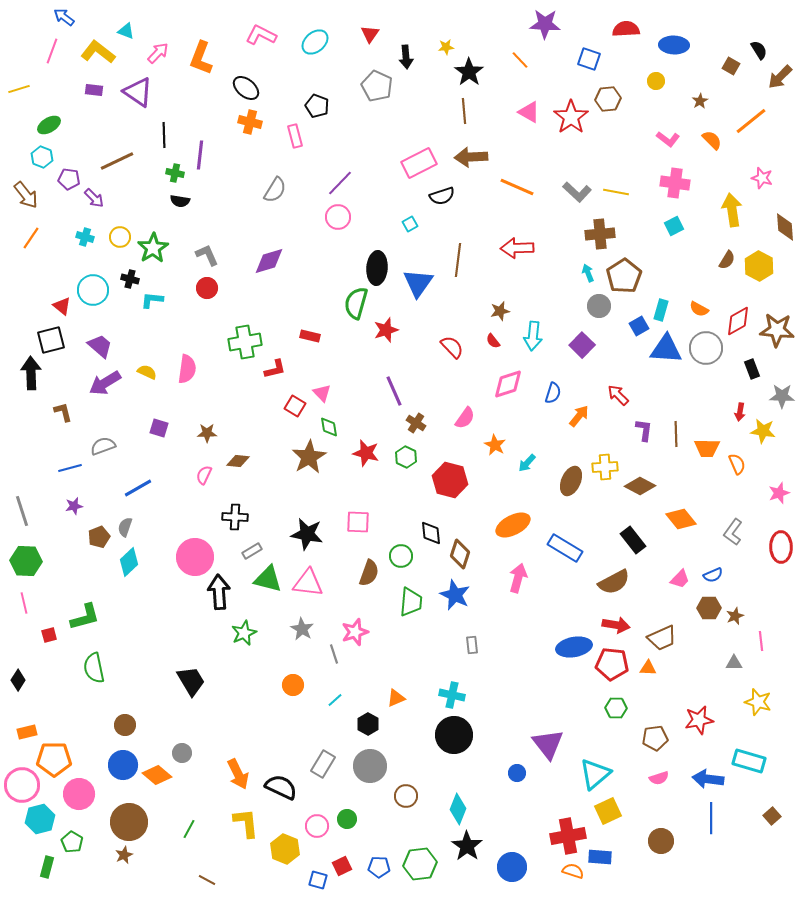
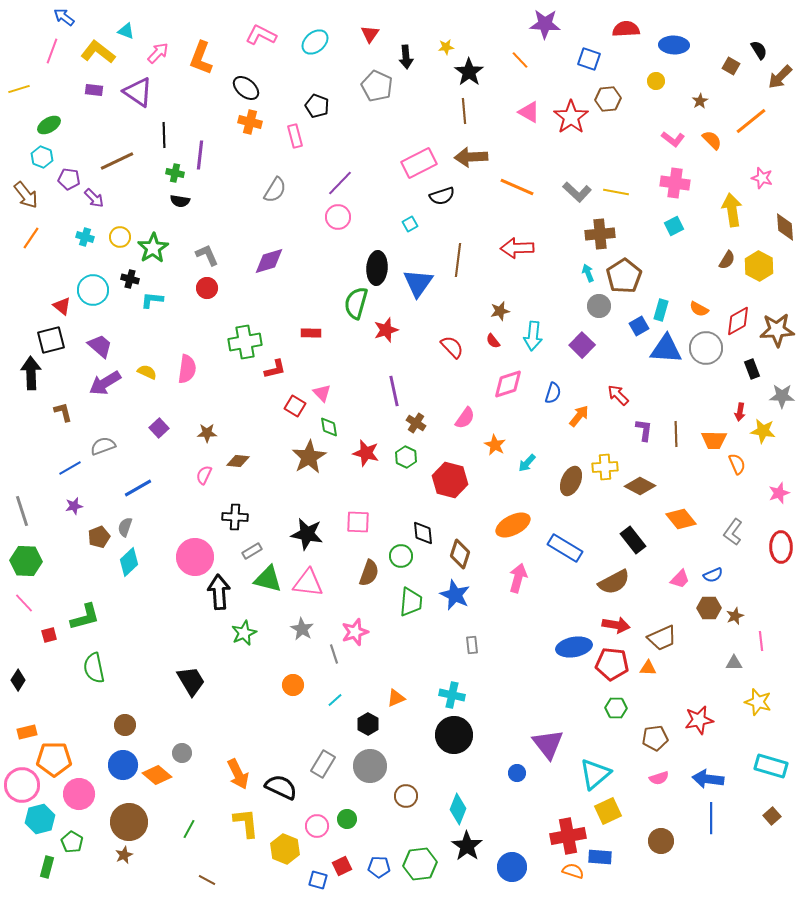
pink L-shape at (668, 139): moved 5 px right
brown star at (777, 330): rotated 8 degrees counterclockwise
red rectangle at (310, 336): moved 1 px right, 3 px up; rotated 12 degrees counterclockwise
purple line at (394, 391): rotated 12 degrees clockwise
purple square at (159, 428): rotated 30 degrees clockwise
orange trapezoid at (707, 448): moved 7 px right, 8 px up
blue line at (70, 468): rotated 15 degrees counterclockwise
black diamond at (431, 533): moved 8 px left
pink line at (24, 603): rotated 30 degrees counterclockwise
cyan rectangle at (749, 761): moved 22 px right, 5 px down
